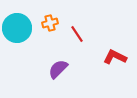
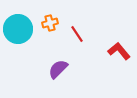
cyan circle: moved 1 px right, 1 px down
red L-shape: moved 4 px right, 6 px up; rotated 25 degrees clockwise
